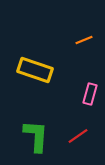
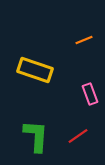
pink rectangle: rotated 35 degrees counterclockwise
